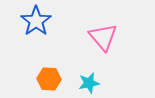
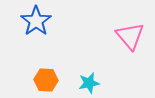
pink triangle: moved 27 px right, 1 px up
orange hexagon: moved 3 px left, 1 px down
